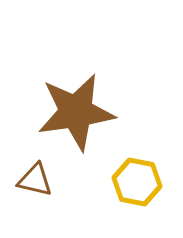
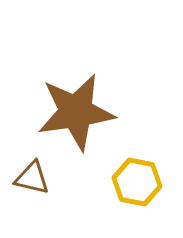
brown triangle: moved 3 px left, 2 px up
